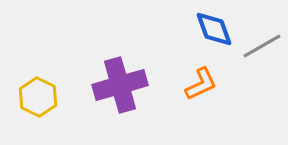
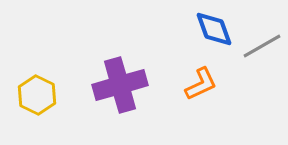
yellow hexagon: moved 1 px left, 2 px up
